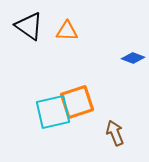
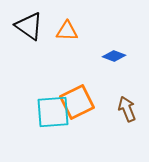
blue diamond: moved 19 px left, 2 px up
orange square: rotated 8 degrees counterclockwise
cyan square: rotated 9 degrees clockwise
brown arrow: moved 12 px right, 24 px up
